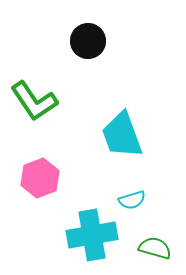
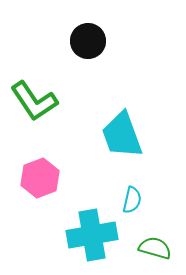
cyan semicircle: rotated 60 degrees counterclockwise
